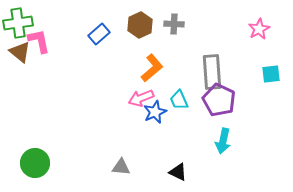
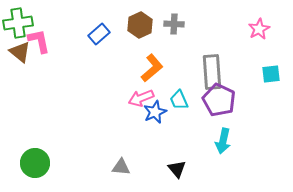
black triangle: moved 1 px left, 3 px up; rotated 24 degrees clockwise
